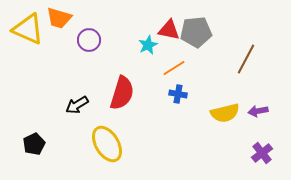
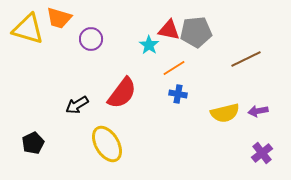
yellow triangle: rotated 8 degrees counterclockwise
purple circle: moved 2 px right, 1 px up
cyan star: moved 1 px right; rotated 12 degrees counterclockwise
brown line: rotated 36 degrees clockwise
red semicircle: rotated 20 degrees clockwise
black pentagon: moved 1 px left, 1 px up
